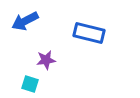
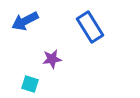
blue rectangle: moved 1 px right, 6 px up; rotated 44 degrees clockwise
purple star: moved 6 px right, 1 px up
